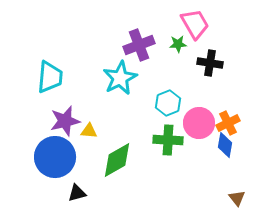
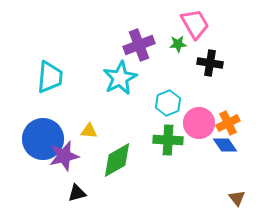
purple star: moved 1 px left, 35 px down
blue diamond: rotated 45 degrees counterclockwise
blue circle: moved 12 px left, 18 px up
